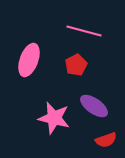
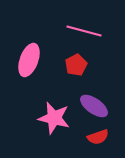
red semicircle: moved 8 px left, 3 px up
